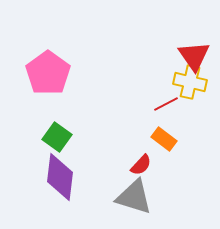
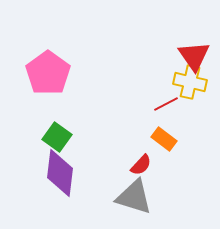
purple diamond: moved 4 px up
